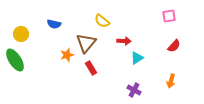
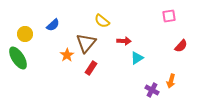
blue semicircle: moved 1 px left, 1 px down; rotated 56 degrees counterclockwise
yellow circle: moved 4 px right
red semicircle: moved 7 px right
orange star: rotated 16 degrees counterclockwise
green ellipse: moved 3 px right, 2 px up
red rectangle: rotated 64 degrees clockwise
purple cross: moved 18 px right
